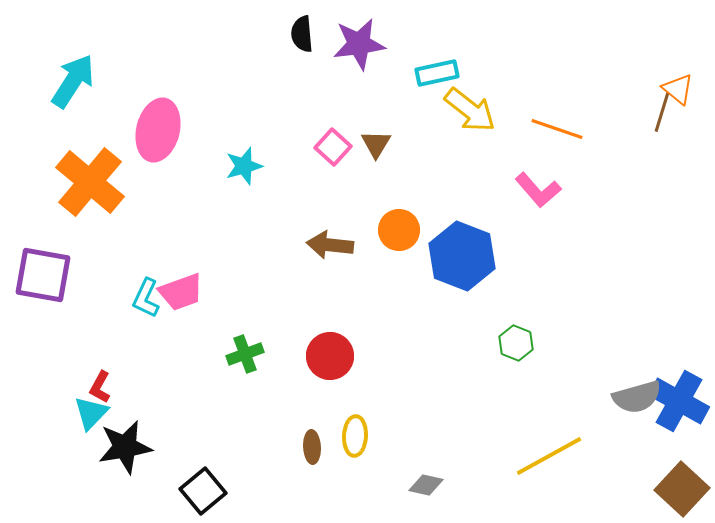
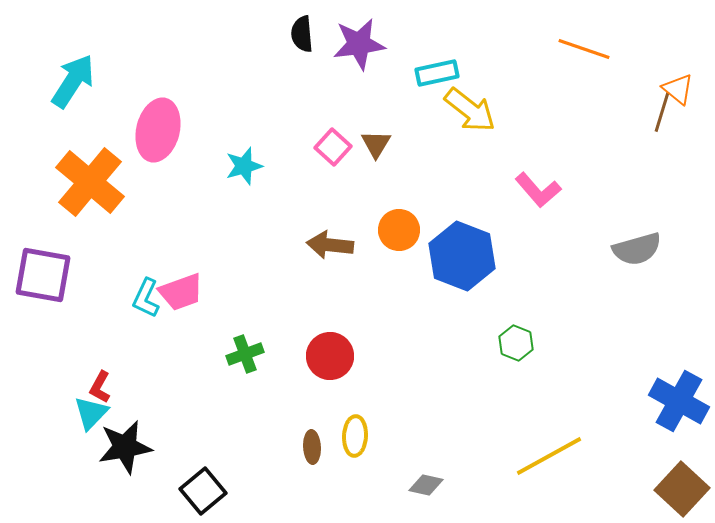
orange line: moved 27 px right, 80 px up
gray semicircle: moved 148 px up
